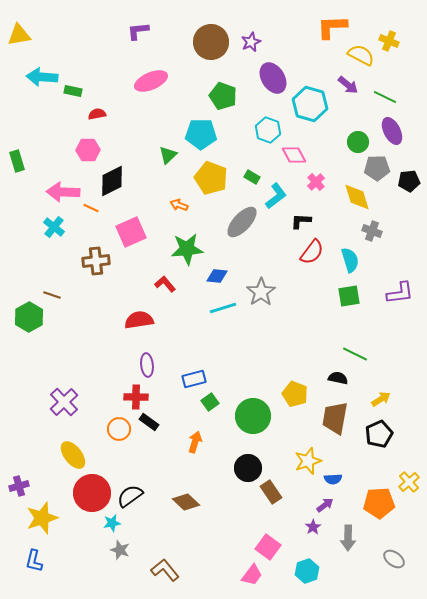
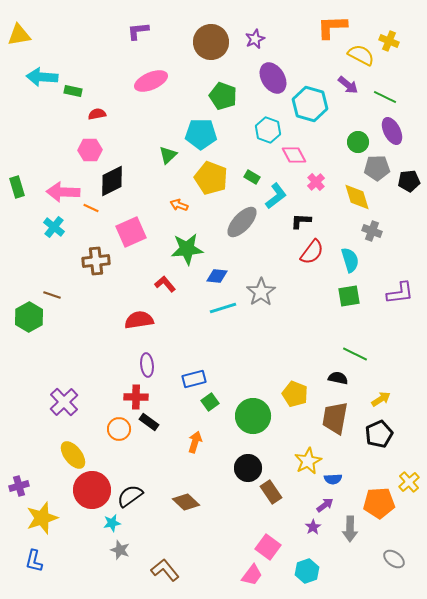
purple star at (251, 42): moved 4 px right, 3 px up
pink hexagon at (88, 150): moved 2 px right
green rectangle at (17, 161): moved 26 px down
yellow star at (308, 461): rotated 8 degrees counterclockwise
red circle at (92, 493): moved 3 px up
gray arrow at (348, 538): moved 2 px right, 9 px up
